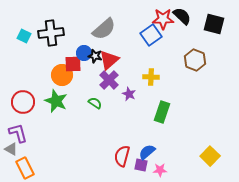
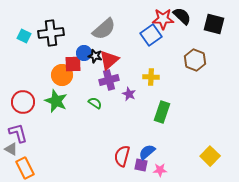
purple cross: rotated 30 degrees clockwise
